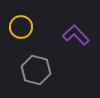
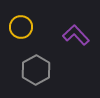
gray hexagon: rotated 16 degrees clockwise
